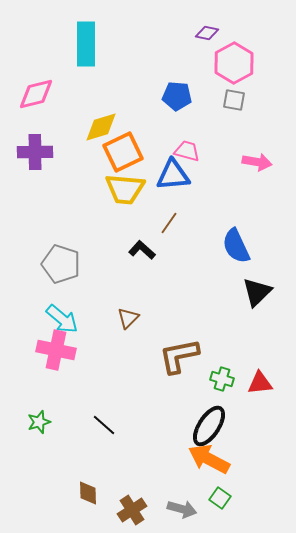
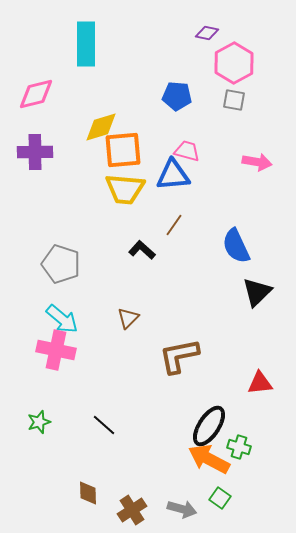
orange square: moved 2 px up; rotated 21 degrees clockwise
brown line: moved 5 px right, 2 px down
green cross: moved 17 px right, 68 px down
